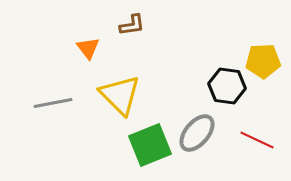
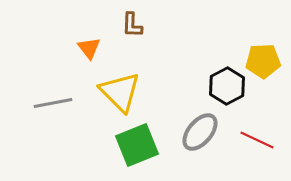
brown L-shape: rotated 100 degrees clockwise
orange triangle: moved 1 px right
black hexagon: rotated 24 degrees clockwise
yellow triangle: moved 3 px up
gray ellipse: moved 3 px right, 1 px up
green square: moved 13 px left
